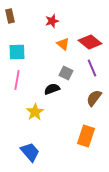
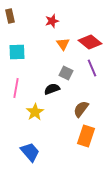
orange triangle: rotated 16 degrees clockwise
pink line: moved 1 px left, 8 px down
brown semicircle: moved 13 px left, 11 px down
